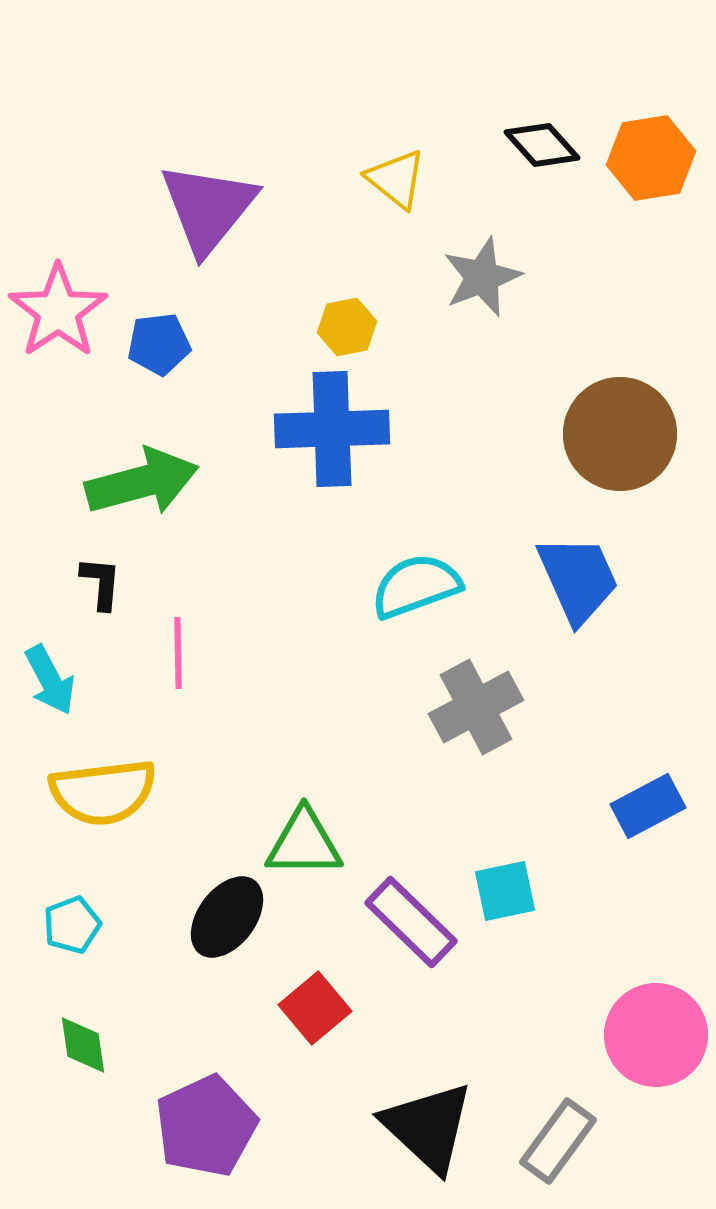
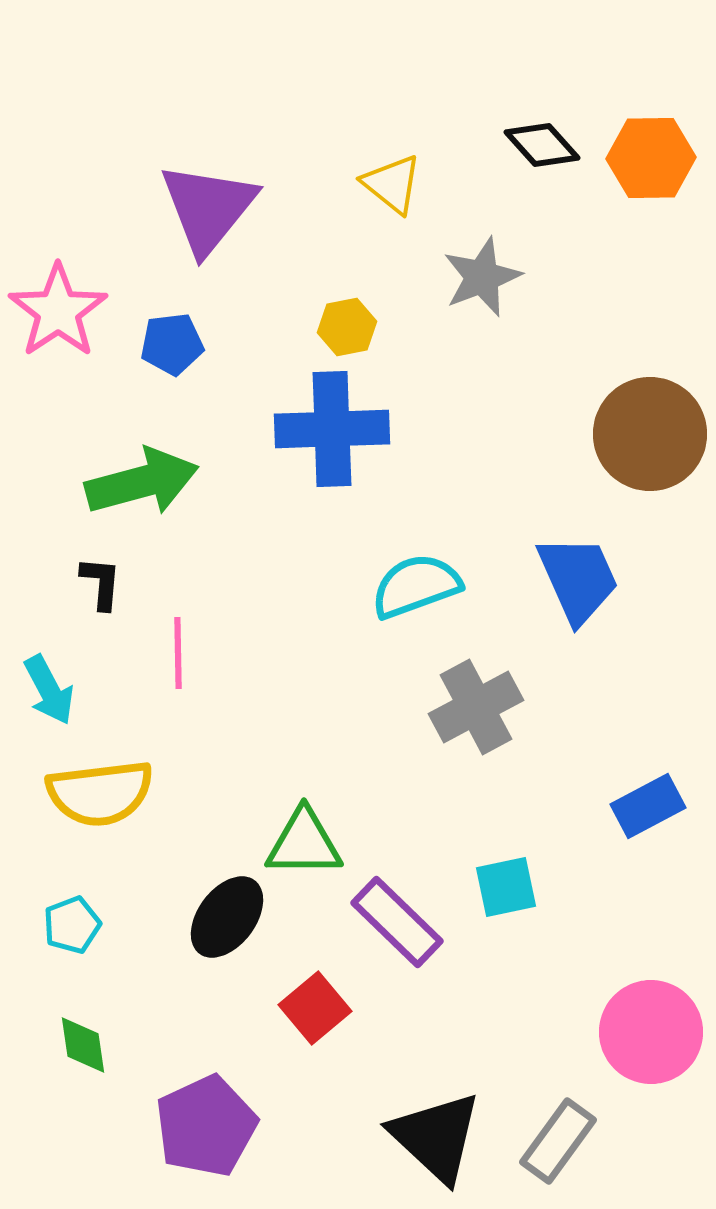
orange hexagon: rotated 8 degrees clockwise
yellow triangle: moved 4 px left, 5 px down
blue pentagon: moved 13 px right
brown circle: moved 30 px right
cyan arrow: moved 1 px left, 10 px down
yellow semicircle: moved 3 px left, 1 px down
cyan square: moved 1 px right, 4 px up
purple rectangle: moved 14 px left
pink circle: moved 5 px left, 3 px up
black triangle: moved 8 px right, 10 px down
